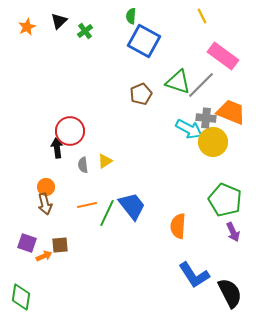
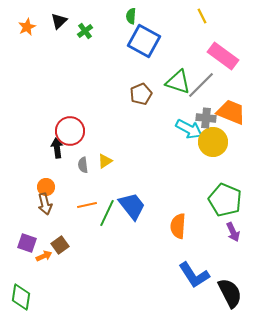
brown square: rotated 30 degrees counterclockwise
